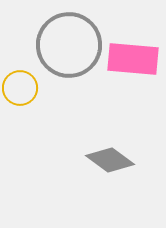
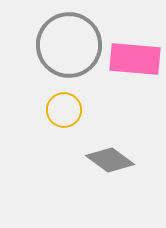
pink rectangle: moved 2 px right
yellow circle: moved 44 px right, 22 px down
